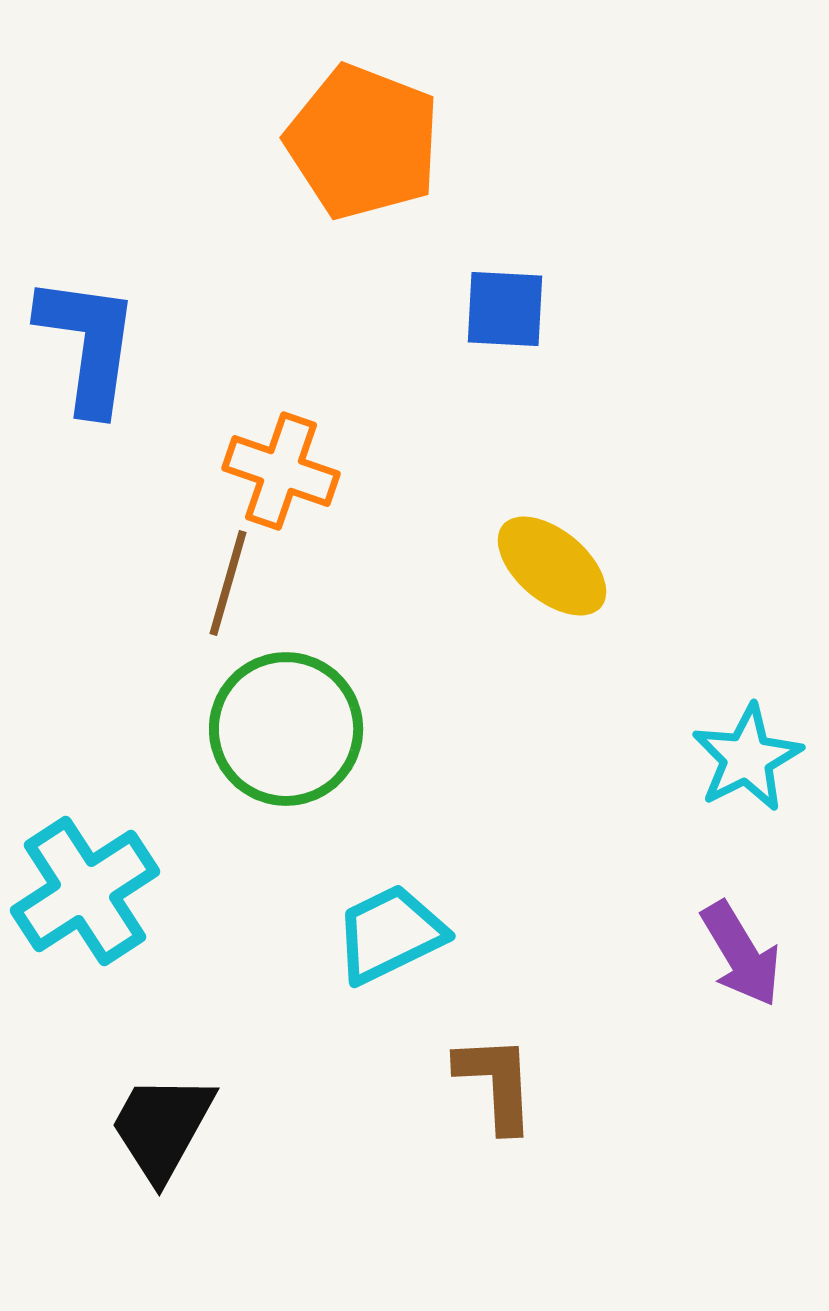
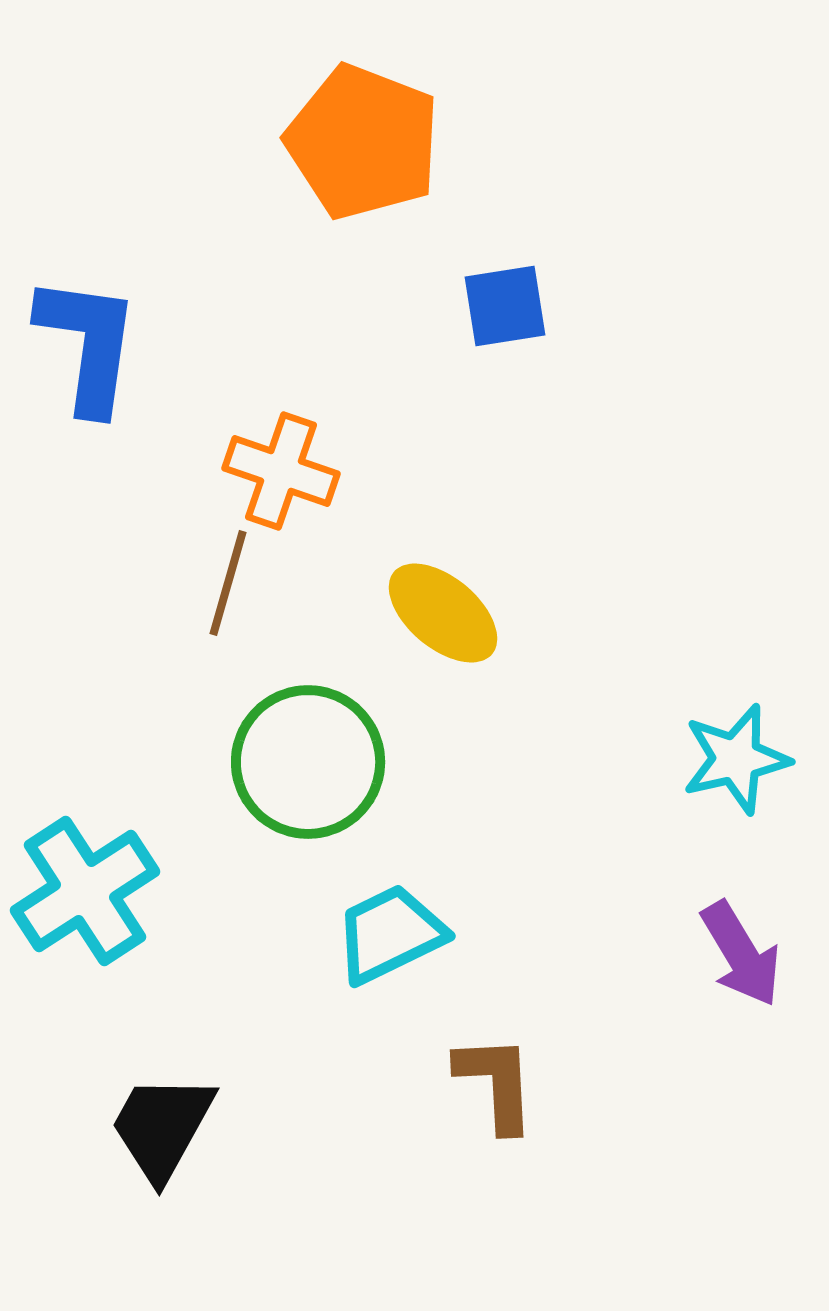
blue square: moved 3 px up; rotated 12 degrees counterclockwise
yellow ellipse: moved 109 px left, 47 px down
green circle: moved 22 px right, 33 px down
cyan star: moved 11 px left, 1 px down; rotated 14 degrees clockwise
